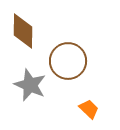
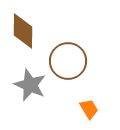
orange trapezoid: rotated 15 degrees clockwise
